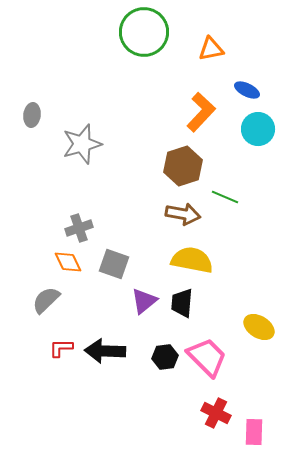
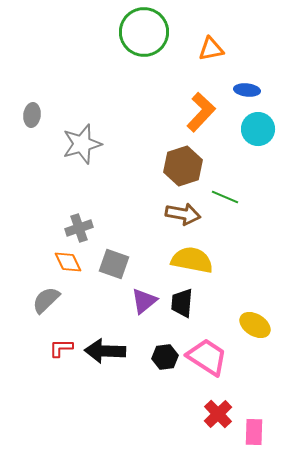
blue ellipse: rotated 20 degrees counterclockwise
yellow ellipse: moved 4 px left, 2 px up
pink trapezoid: rotated 12 degrees counterclockwise
red cross: moved 2 px right, 1 px down; rotated 20 degrees clockwise
